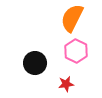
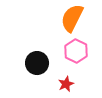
black circle: moved 2 px right
red star: rotated 14 degrees counterclockwise
